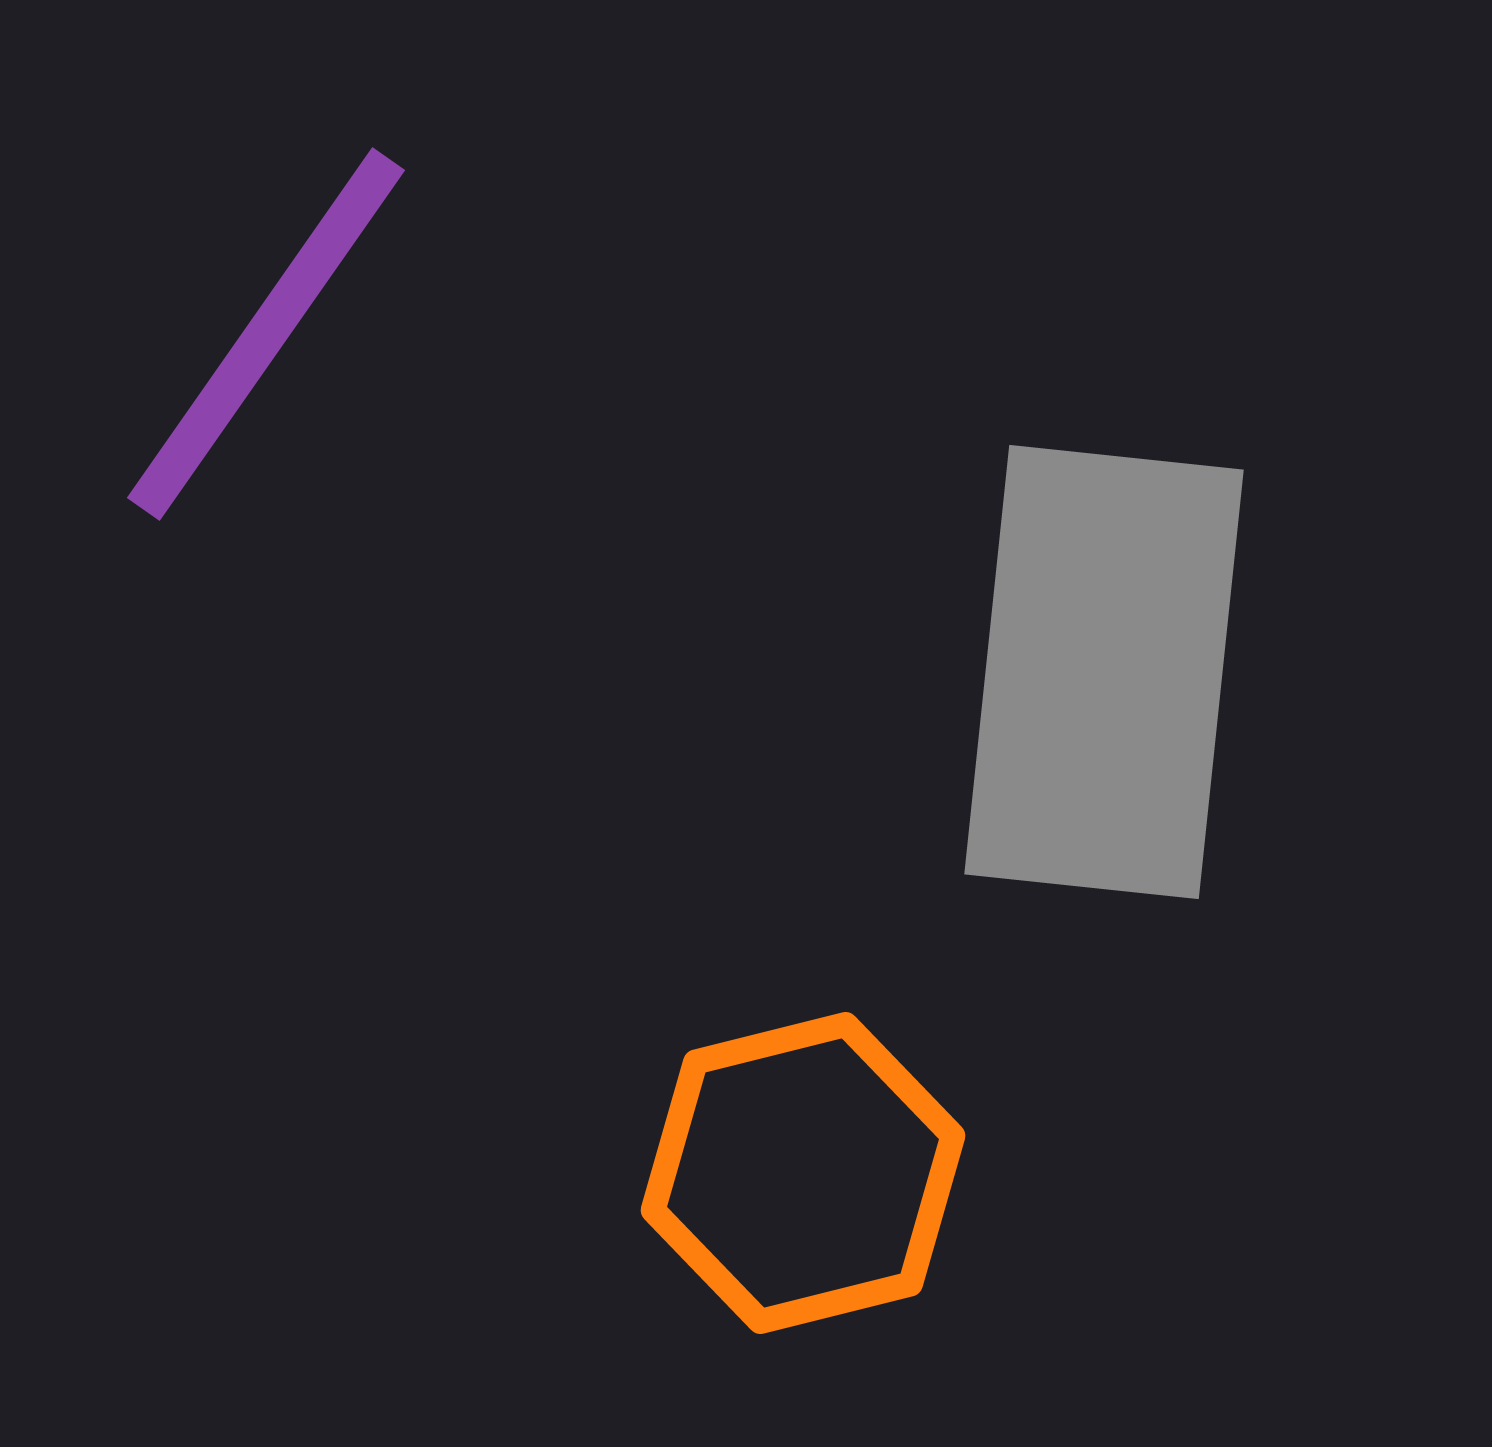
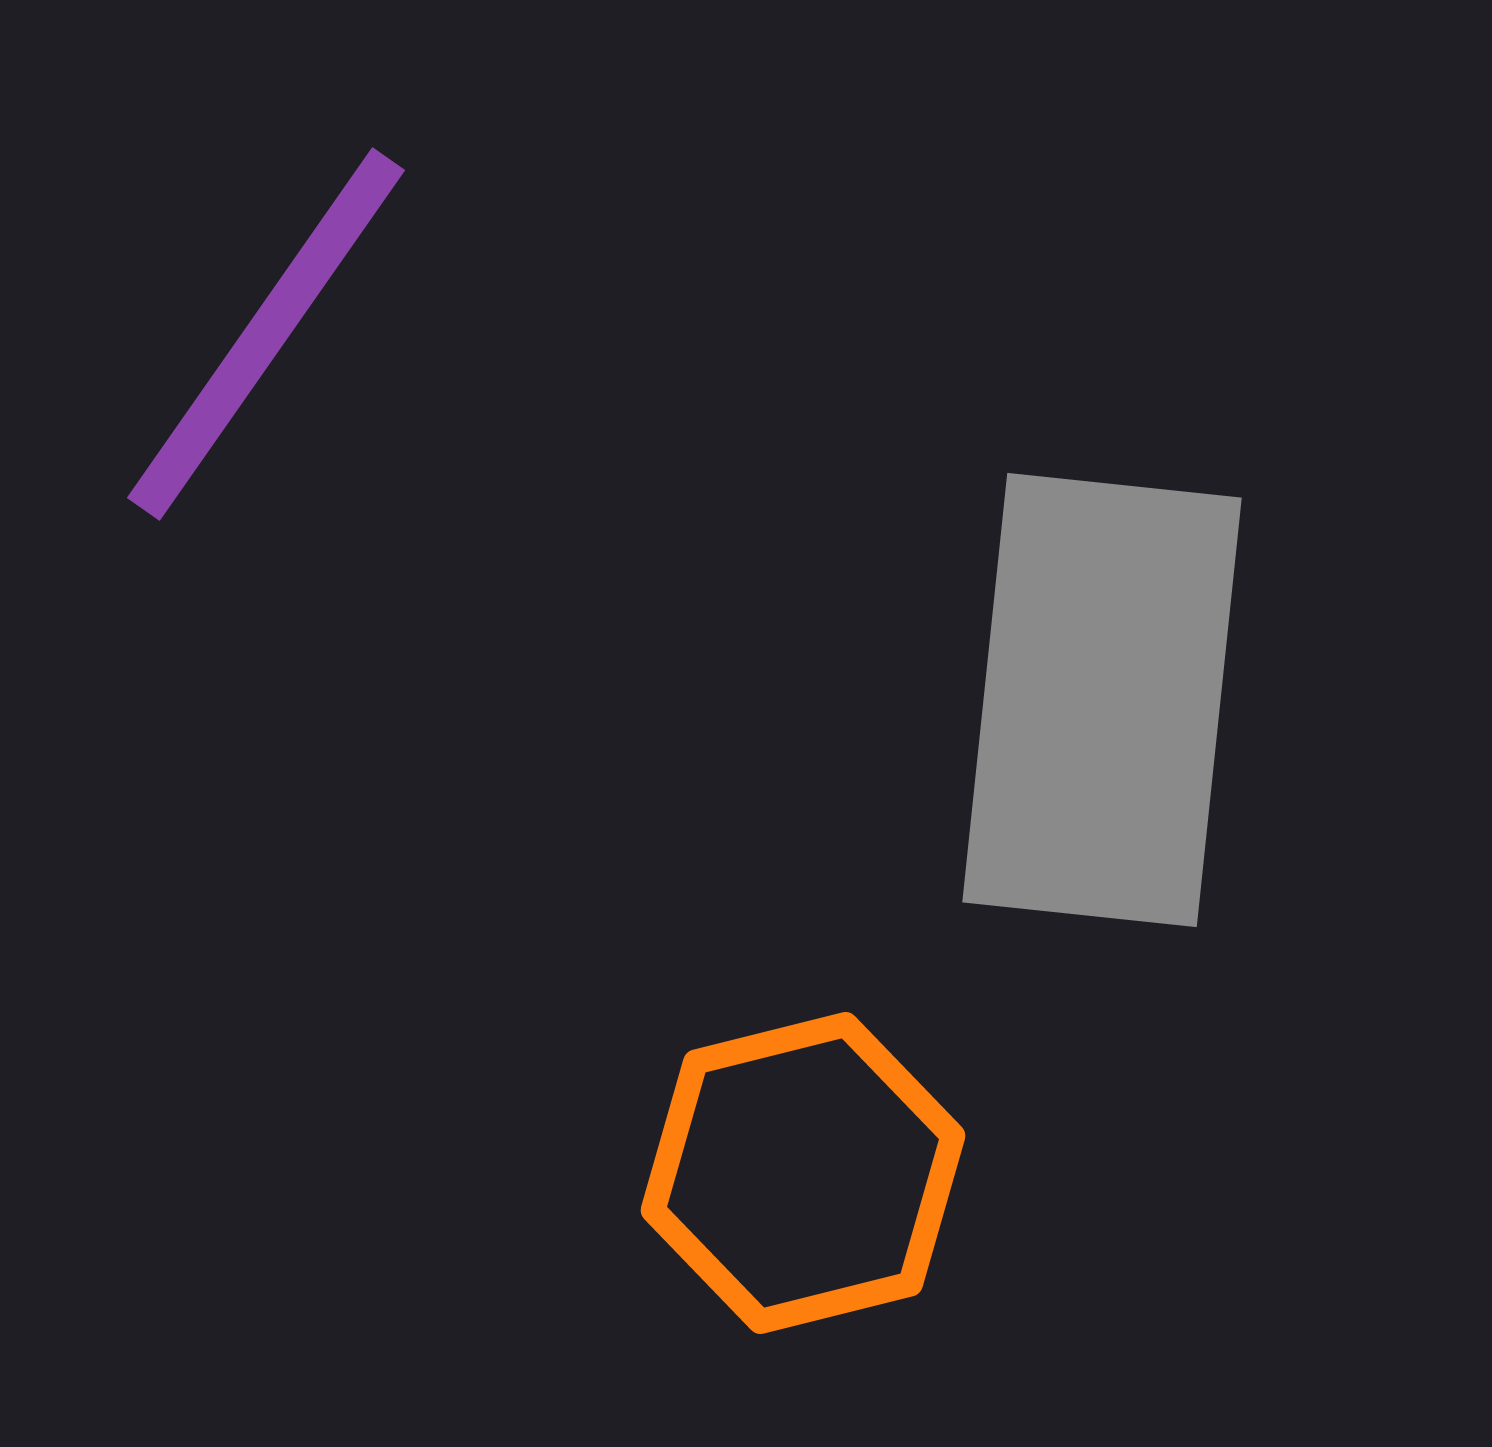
gray rectangle: moved 2 px left, 28 px down
